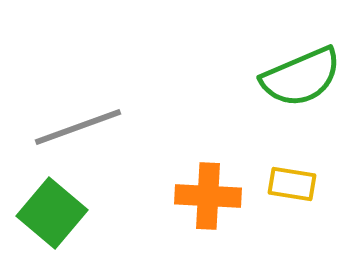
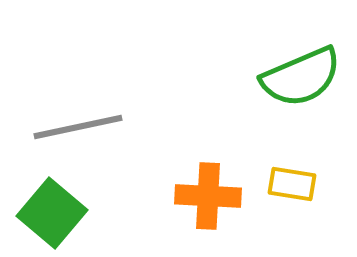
gray line: rotated 8 degrees clockwise
